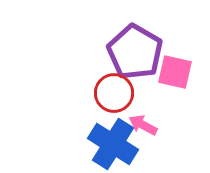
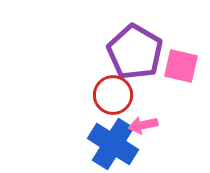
pink square: moved 6 px right, 6 px up
red circle: moved 1 px left, 2 px down
pink arrow: rotated 40 degrees counterclockwise
